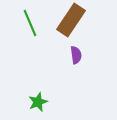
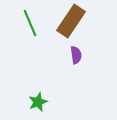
brown rectangle: moved 1 px down
